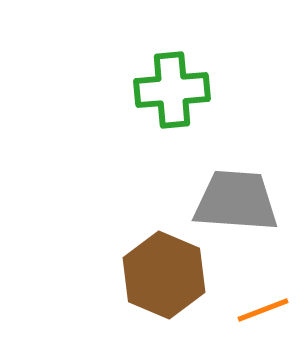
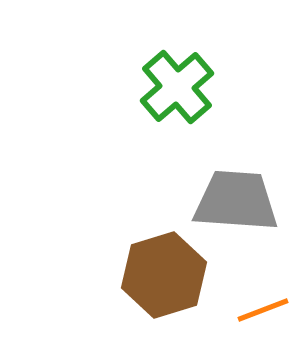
green cross: moved 5 px right, 3 px up; rotated 36 degrees counterclockwise
brown hexagon: rotated 20 degrees clockwise
